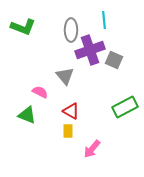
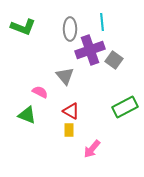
cyan line: moved 2 px left, 2 px down
gray ellipse: moved 1 px left, 1 px up
gray square: rotated 12 degrees clockwise
yellow rectangle: moved 1 px right, 1 px up
